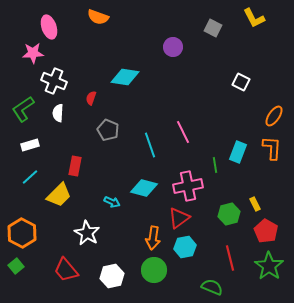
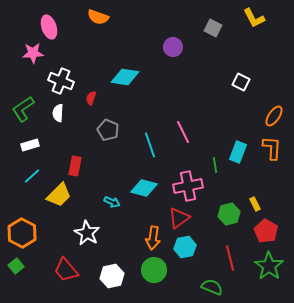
white cross at (54, 81): moved 7 px right
cyan line at (30, 177): moved 2 px right, 1 px up
